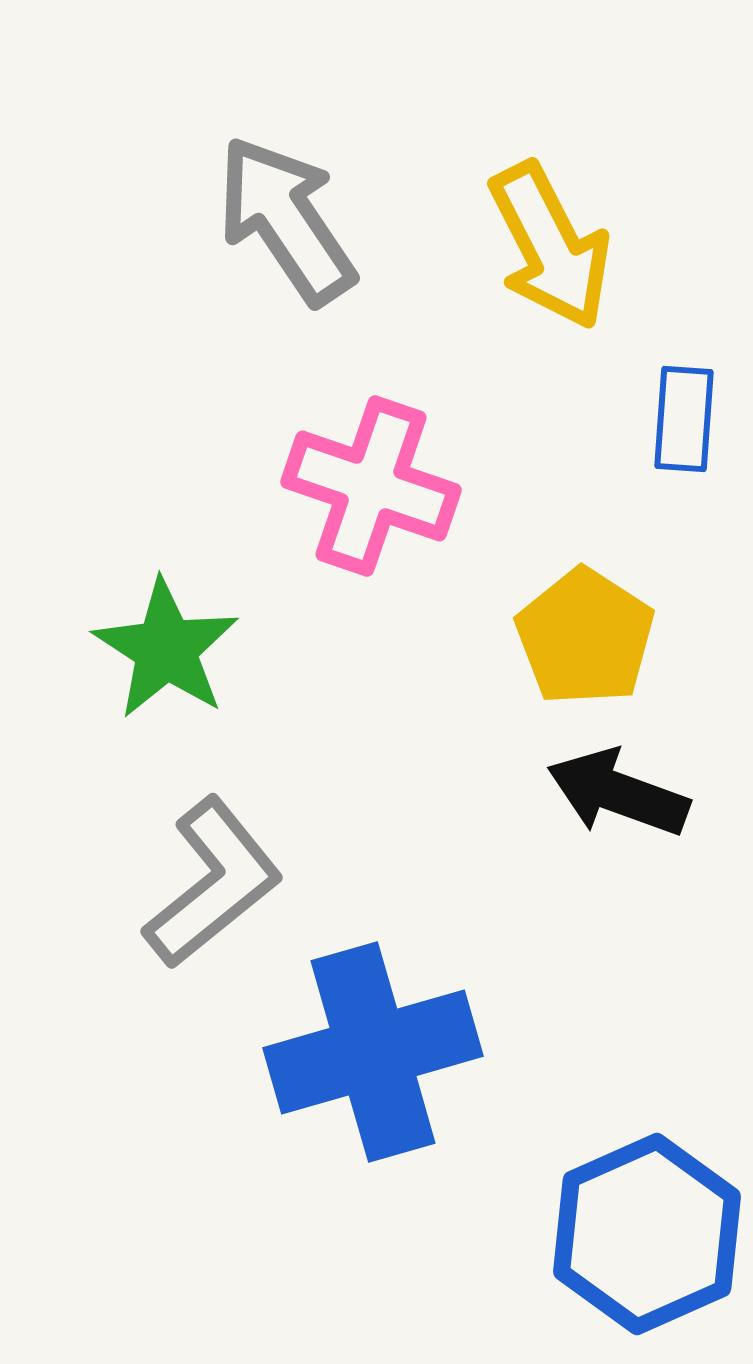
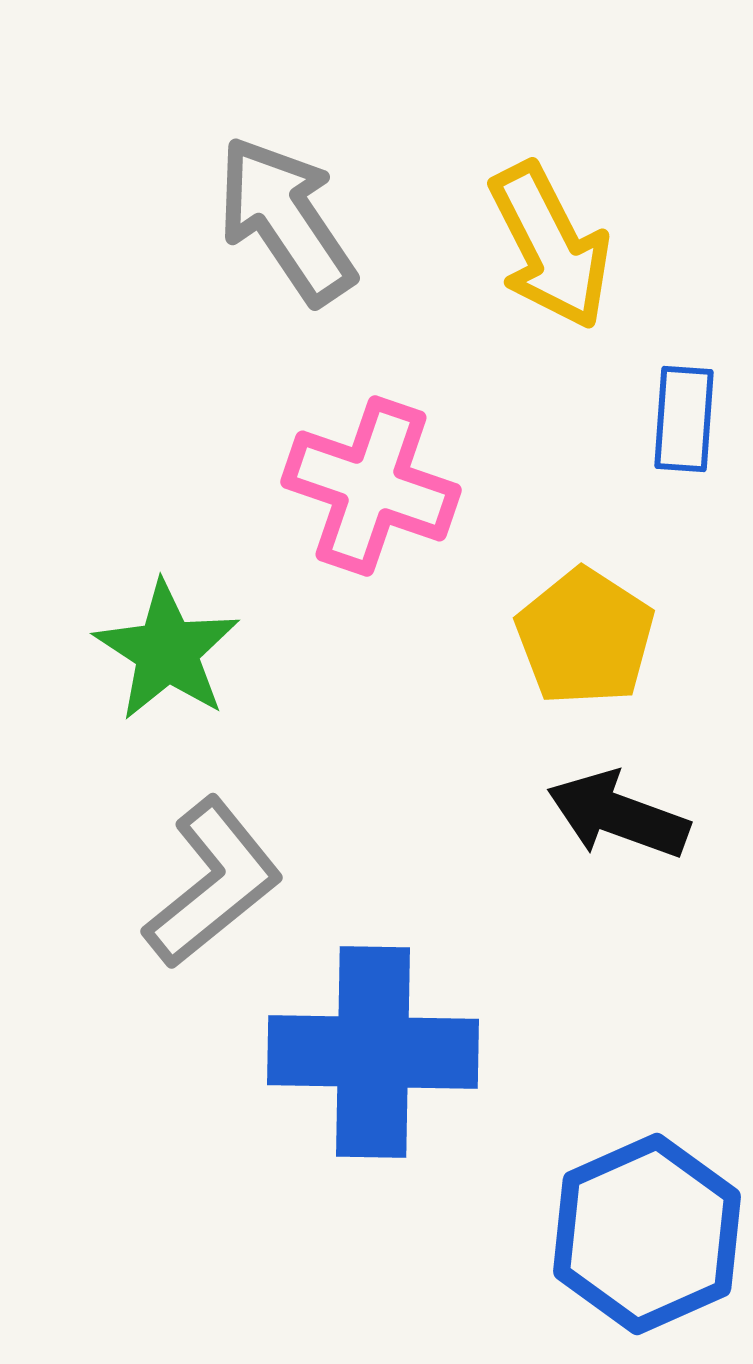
green star: moved 1 px right, 2 px down
black arrow: moved 22 px down
blue cross: rotated 17 degrees clockwise
